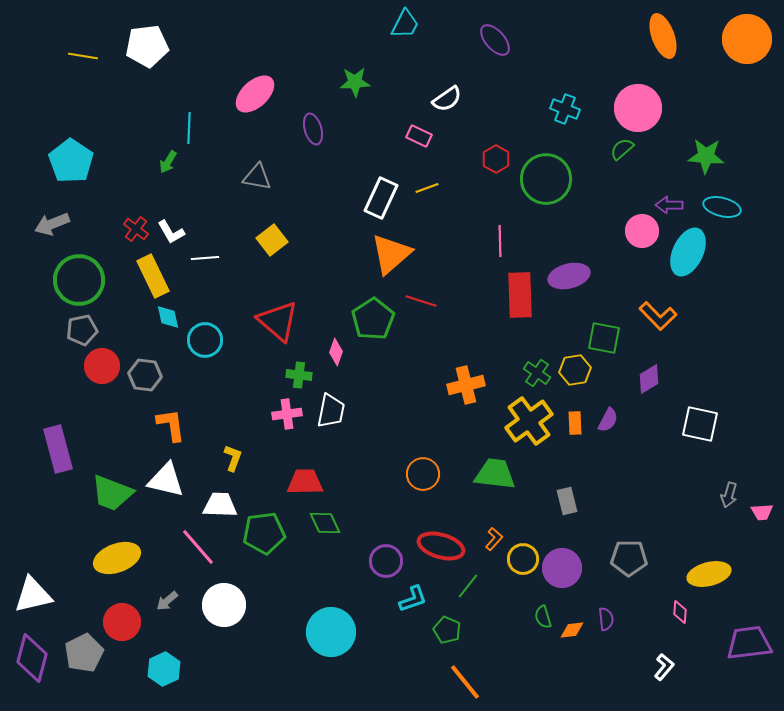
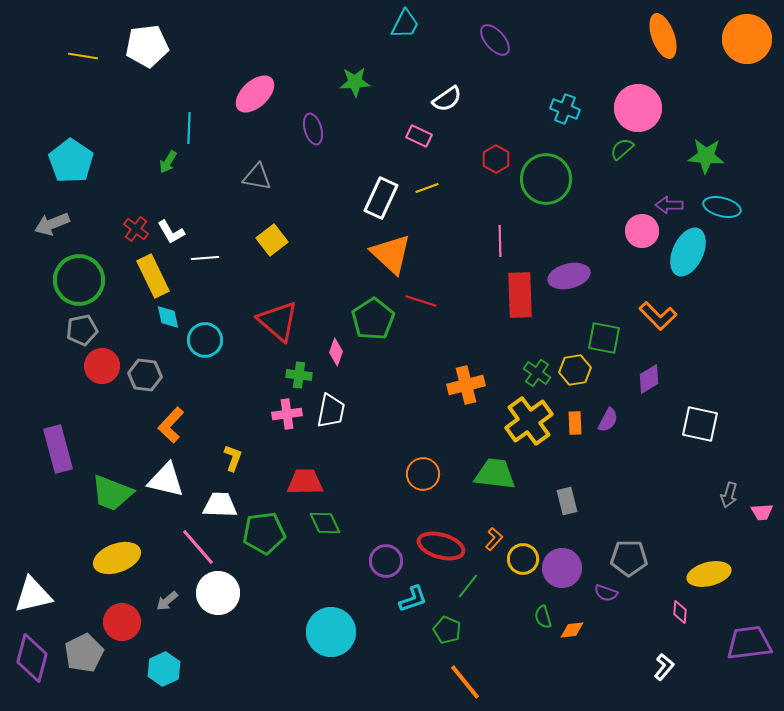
orange triangle at (391, 254): rotated 36 degrees counterclockwise
orange L-shape at (171, 425): rotated 129 degrees counterclockwise
white circle at (224, 605): moved 6 px left, 12 px up
purple semicircle at (606, 619): moved 26 px up; rotated 115 degrees clockwise
